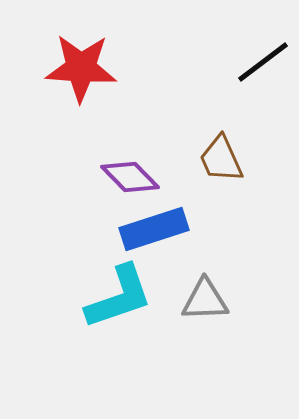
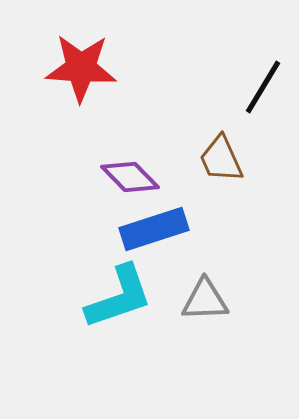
black line: moved 25 px down; rotated 22 degrees counterclockwise
